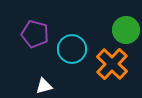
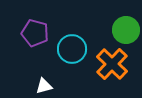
purple pentagon: moved 1 px up
